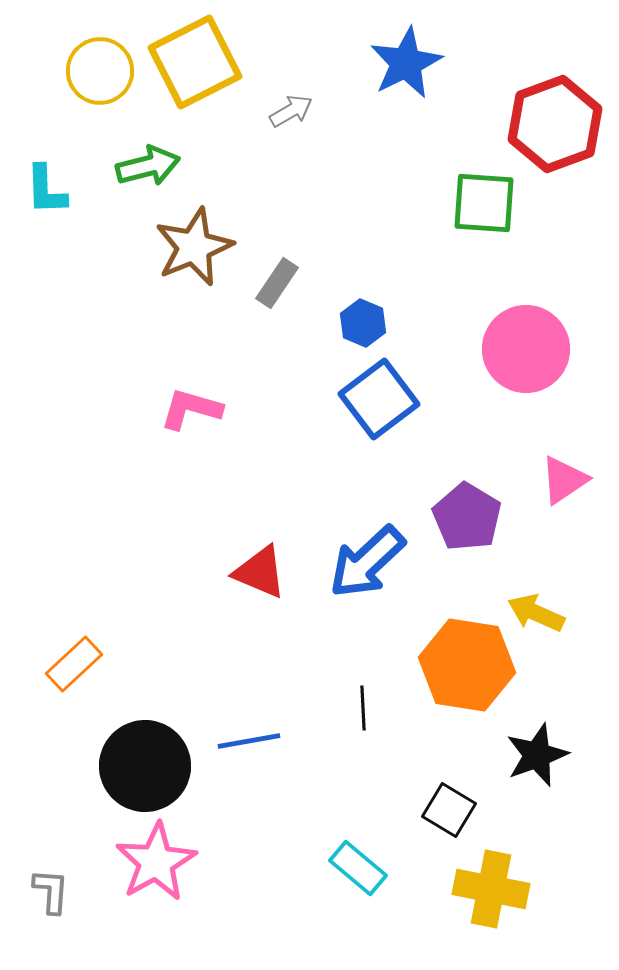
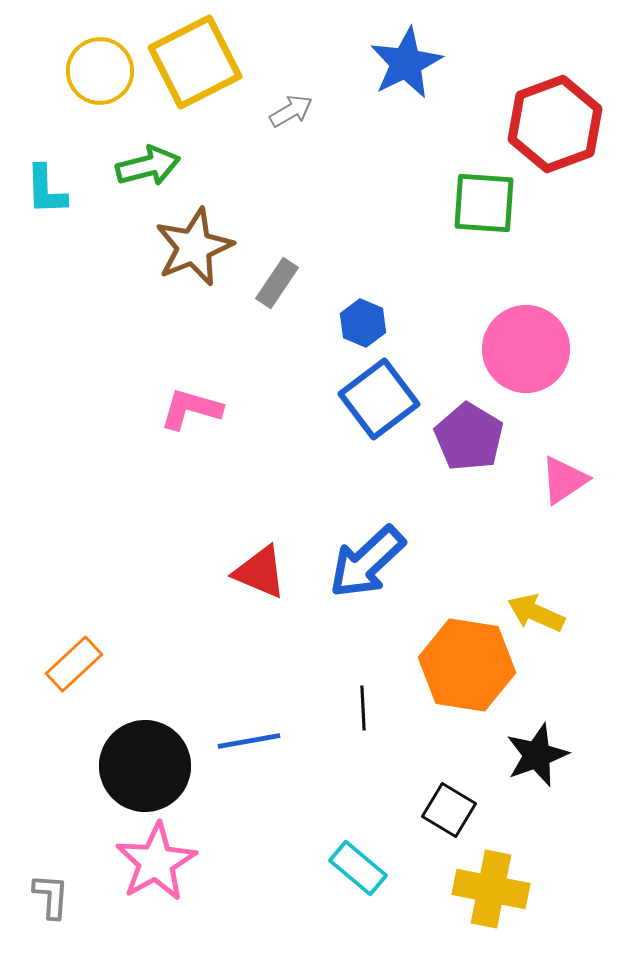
purple pentagon: moved 2 px right, 80 px up
gray L-shape: moved 5 px down
